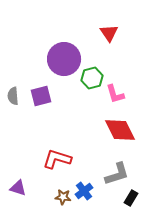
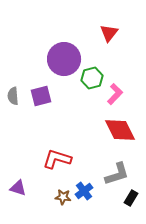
red triangle: rotated 12 degrees clockwise
pink L-shape: rotated 120 degrees counterclockwise
